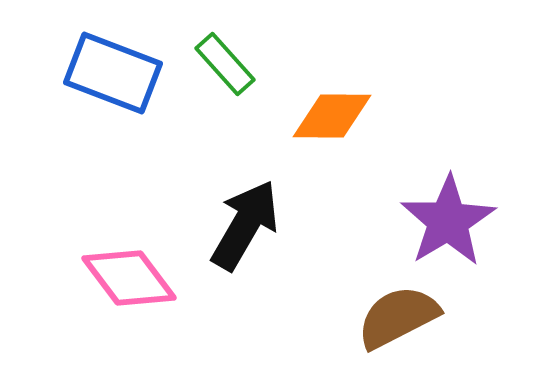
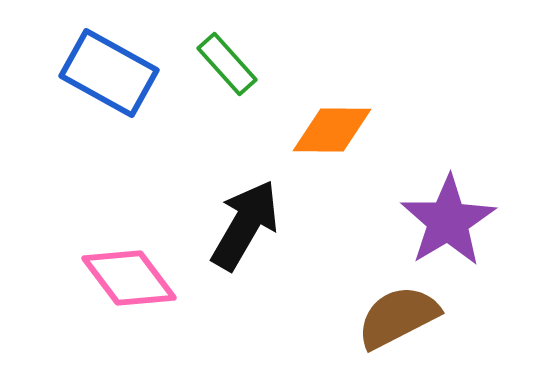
green rectangle: moved 2 px right
blue rectangle: moved 4 px left; rotated 8 degrees clockwise
orange diamond: moved 14 px down
